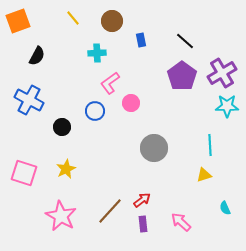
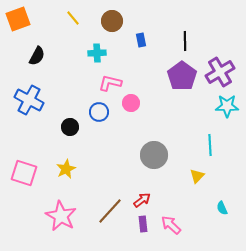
orange square: moved 2 px up
black line: rotated 48 degrees clockwise
purple cross: moved 2 px left, 1 px up
pink L-shape: rotated 50 degrees clockwise
blue circle: moved 4 px right, 1 px down
black circle: moved 8 px right
gray circle: moved 7 px down
yellow triangle: moved 7 px left, 1 px down; rotated 28 degrees counterclockwise
cyan semicircle: moved 3 px left
pink arrow: moved 10 px left, 3 px down
